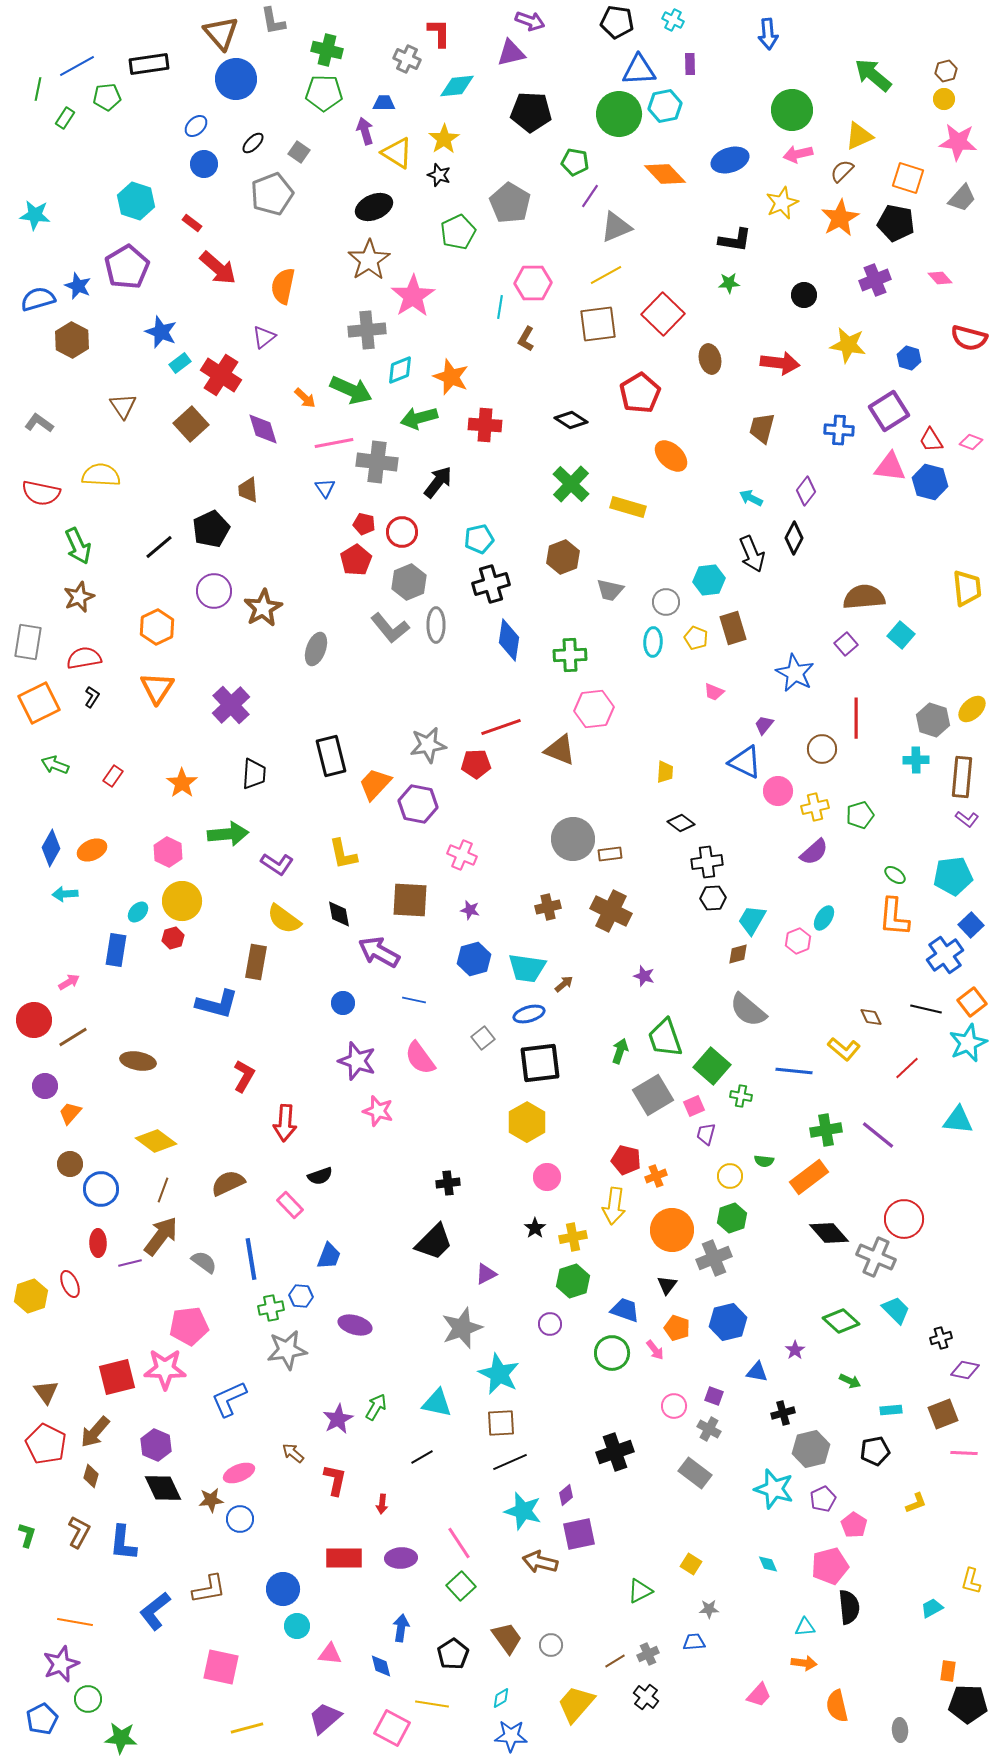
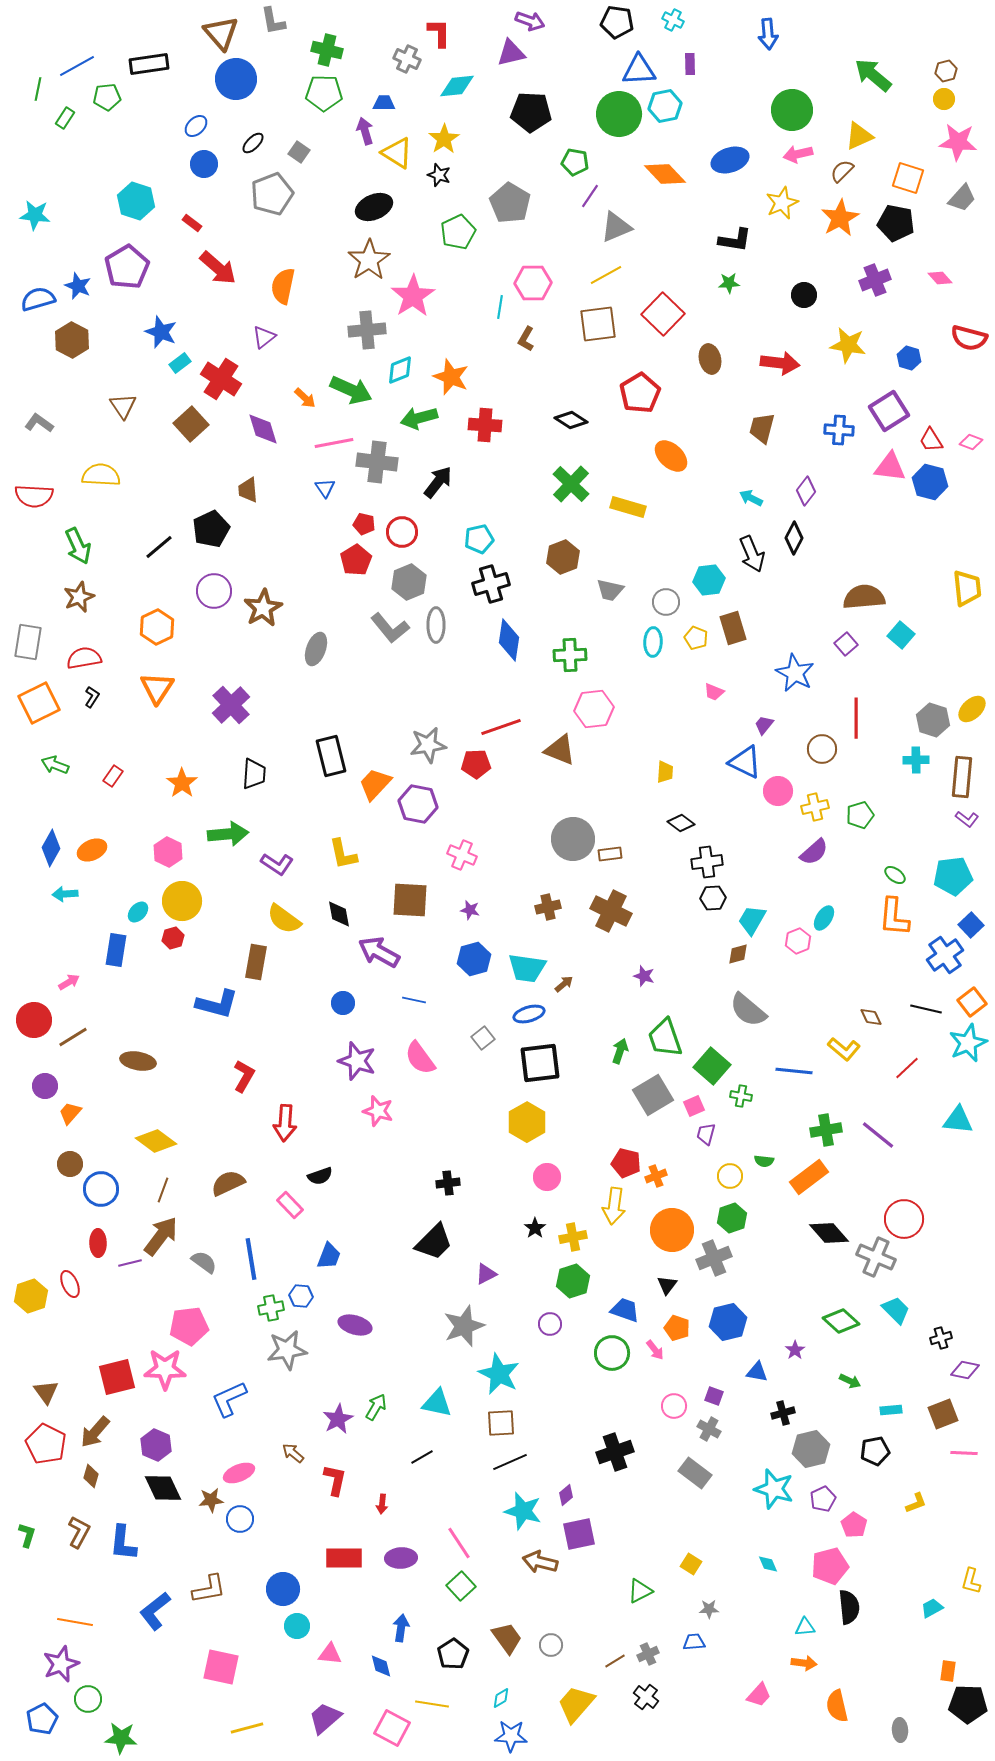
red cross at (221, 375): moved 4 px down
red semicircle at (41, 493): moved 7 px left, 3 px down; rotated 9 degrees counterclockwise
red pentagon at (626, 1160): moved 3 px down
gray star at (462, 1328): moved 2 px right, 2 px up
